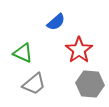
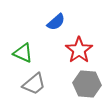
gray hexagon: moved 3 px left
